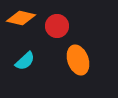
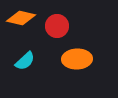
orange ellipse: moved 1 px left, 1 px up; rotated 72 degrees counterclockwise
